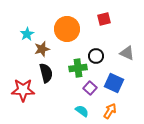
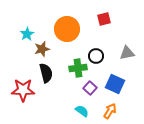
gray triangle: rotated 35 degrees counterclockwise
blue square: moved 1 px right, 1 px down
